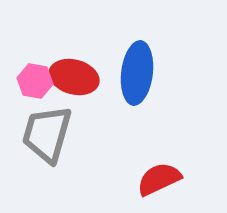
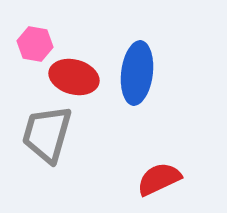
pink hexagon: moved 37 px up
